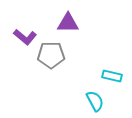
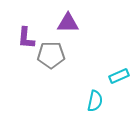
purple L-shape: moved 1 px right, 1 px down; rotated 55 degrees clockwise
cyan rectangle: moved 7 px right; rotated 36 degrees counterclockwise
cyan semicircle: rotated 40 degrees clockwise
